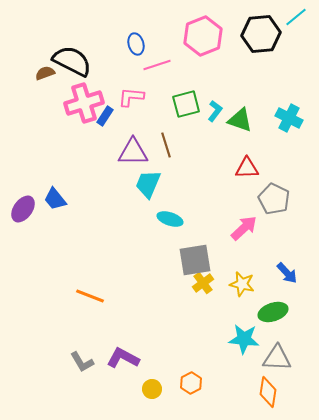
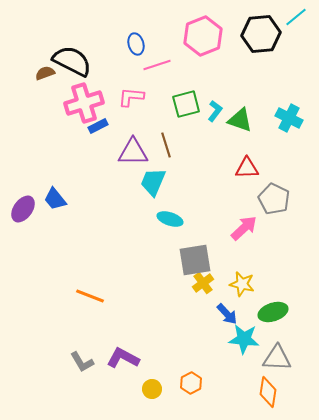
blue rectangle: moved 7 px left, 10 px down; rotated 30 degrees clockwise
cyan trapezoid: moved 5 px right, 2 px up
blue arrow: moved 60 px left, 41 px down
